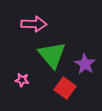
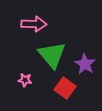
pink star: moved 3 px right
